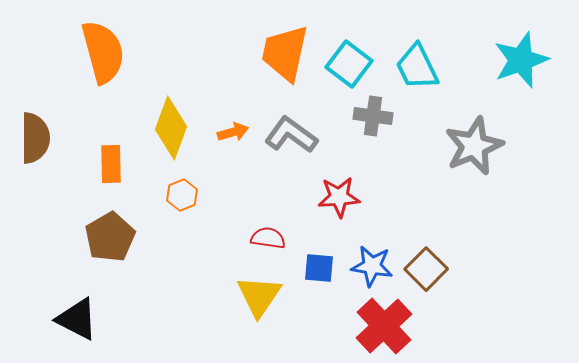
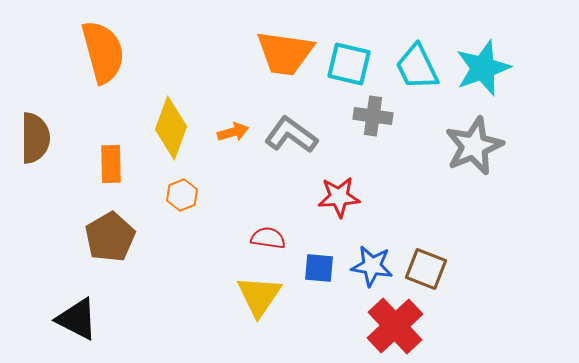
orange trapezoid: rotated 94 degrees counterclockwise
cyan star: moved 38 px left, 8 px down
cyan square: rotated 24 degrees counterclockwise
brown square: rotated 24 degrees counterclockwise
red cross: moved 11 px right
